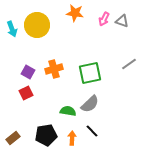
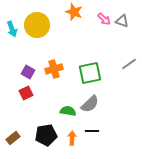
orange star: moved 1 px left, 1 px up; rotated 12 degrees clockwise
pink arrow: rotated 72 degrees counterclockwise
black line: rotated 48 degrees counterclockwise
